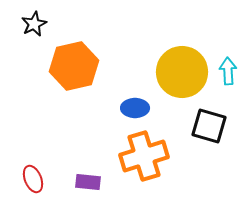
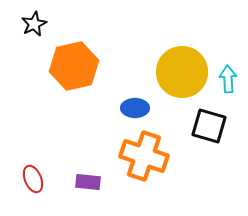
cyan arrow: moved 8 px down
orange cross: rotated 36 degrees clockwise
